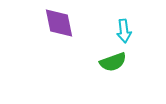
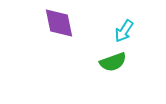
cyan arrow: rotated 40 degrees clockwise
